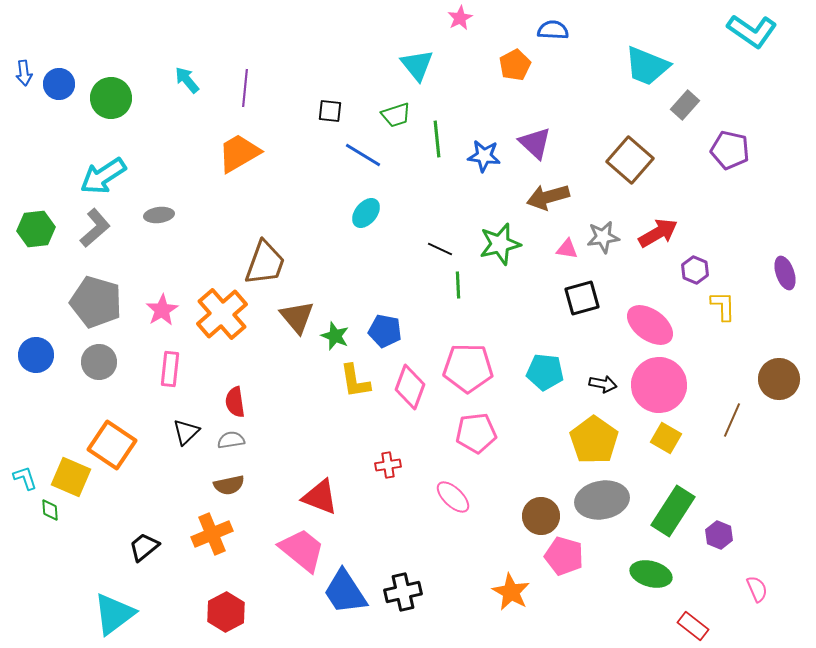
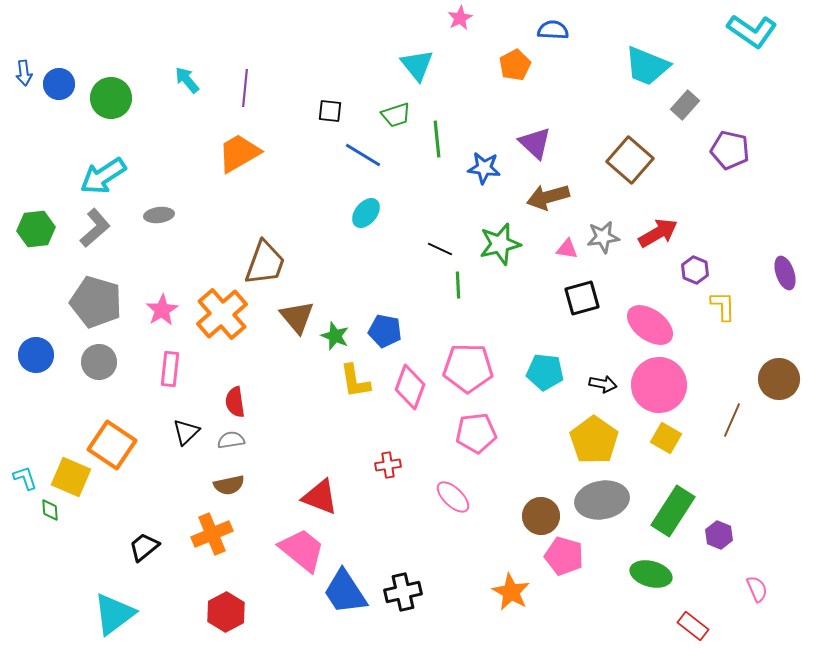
blue star at (484, 156): moved 12 px down
